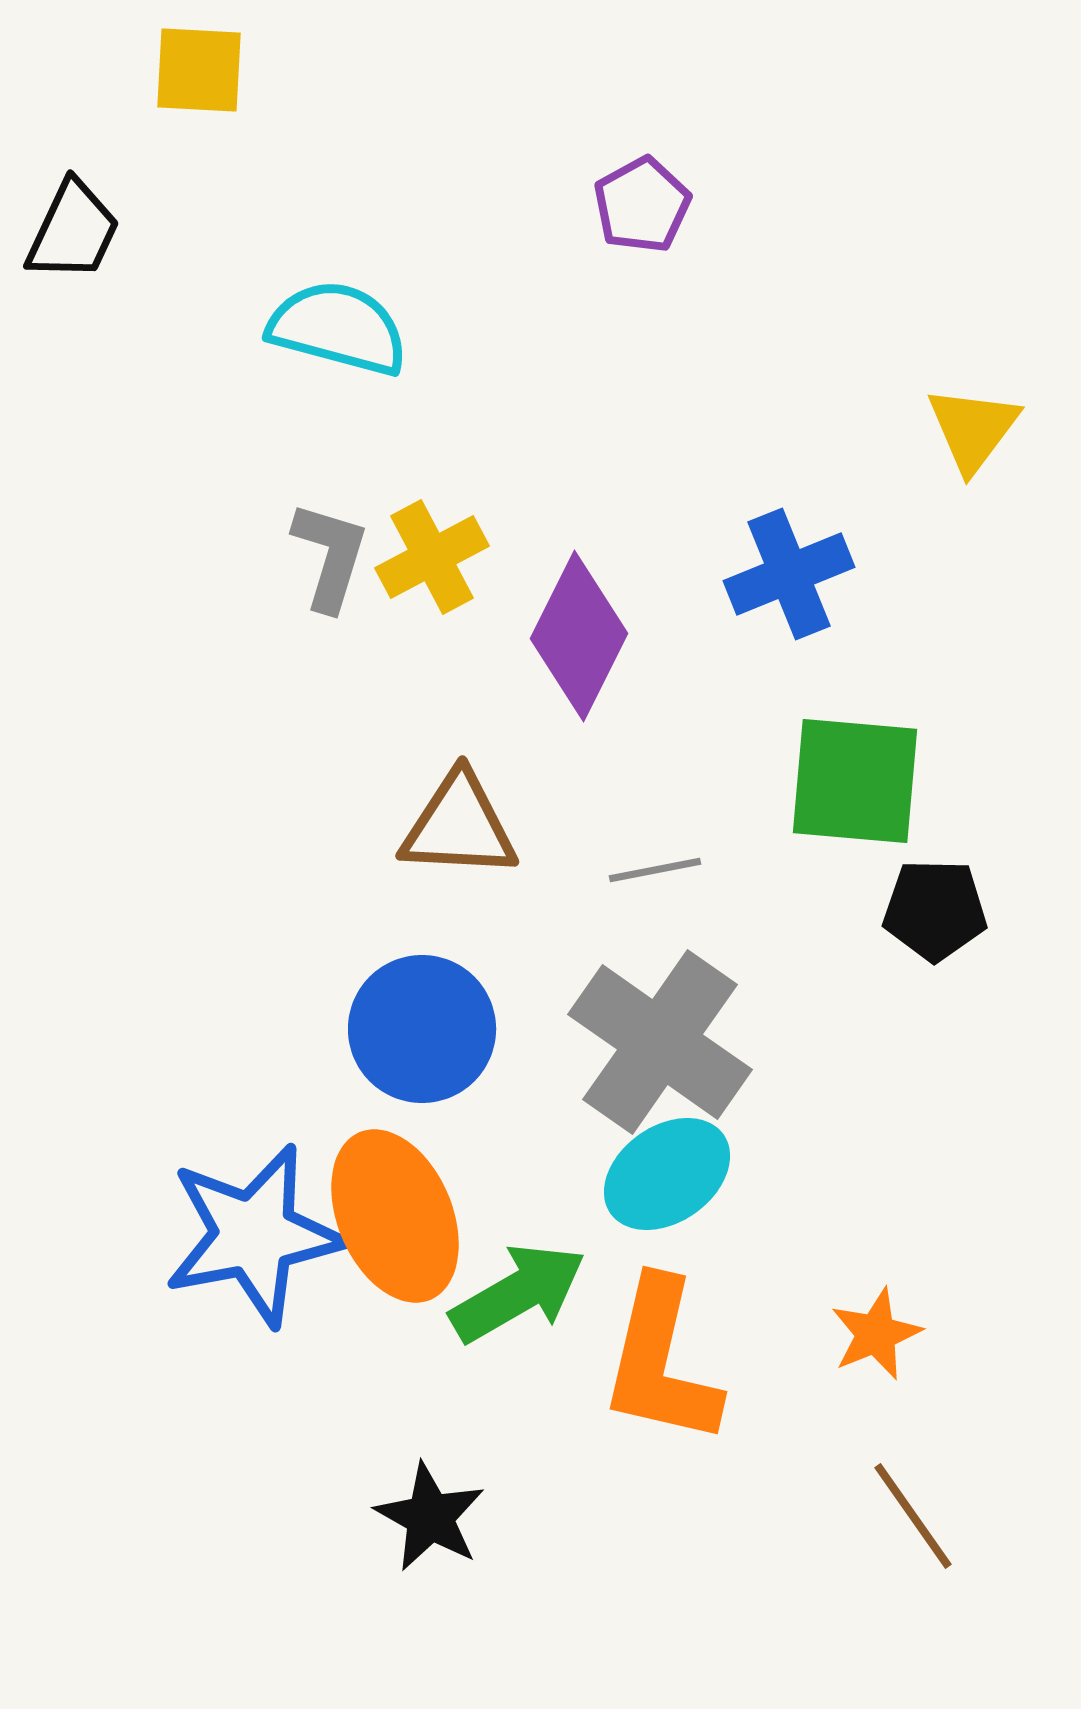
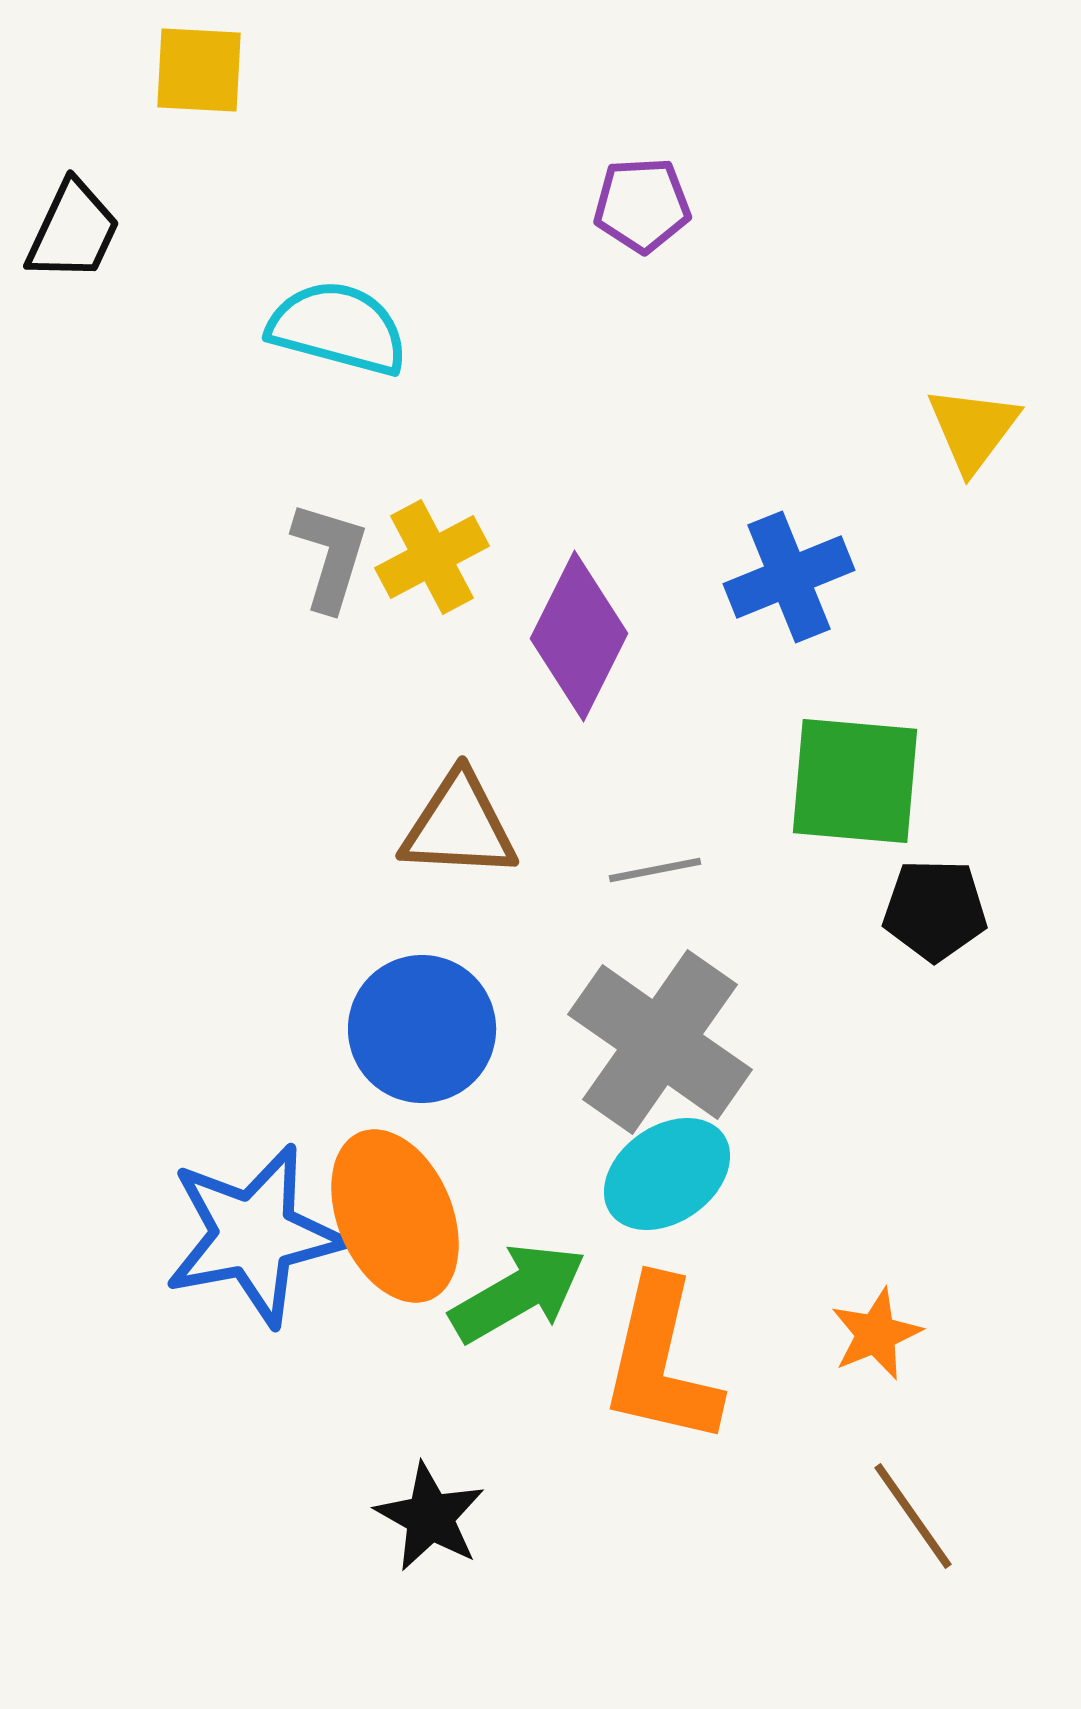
purple pentagon: rotated 26 degrees clockwise
blue cross: moved 3 px down
